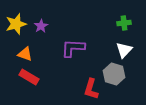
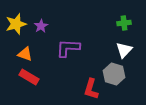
purple L-shape: moved 5 px left
